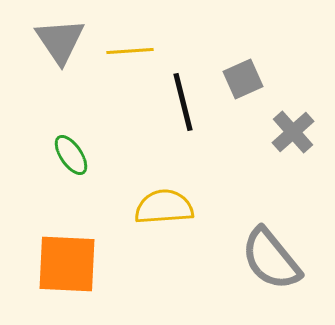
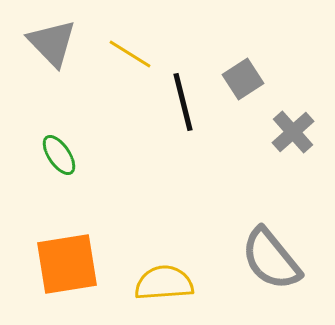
gray triangle: moved 8 px left, 2 px down; rotated 10 degrees counterclockwise
yellow line: moved 3 px down; rotated 36 degrees clockwise
gray square: rotated 9 degrees counterclockwise
green ellipse: moved 12 px left
yellow semicircle: moved 76 px down
orange square: rotated 12 degrees counterclockwise
